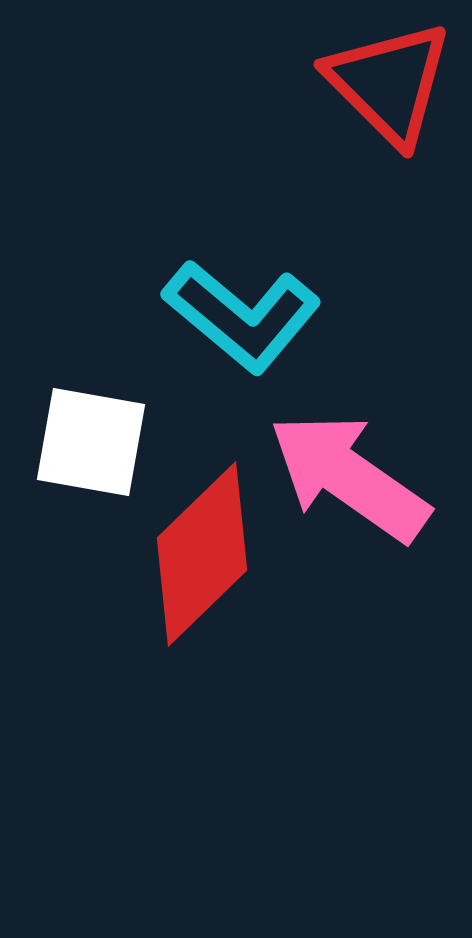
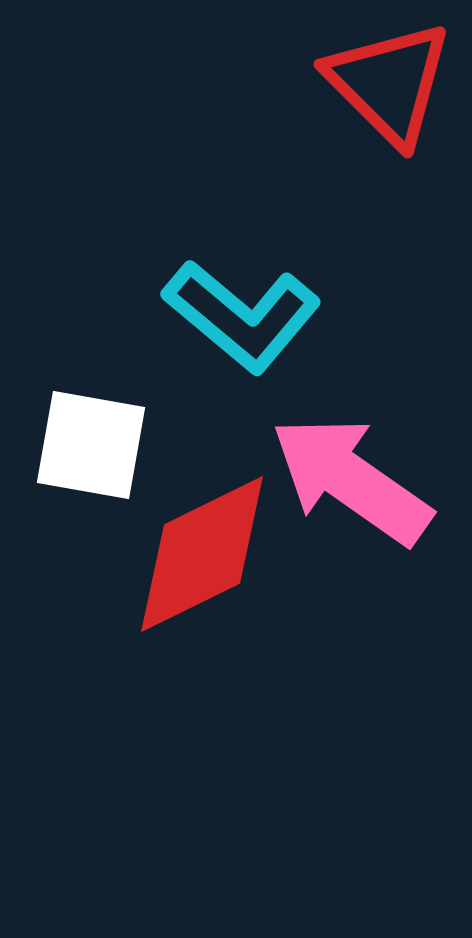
white square: moved 3 px down
pink arrow: moved 2 px right, 3 px down
red diamond: rotated 18 degrees clockwise
